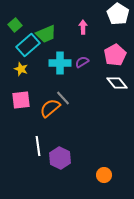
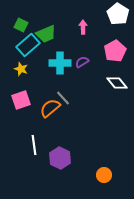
green square: moved 6 px right; rotated 24 degrees counterclockwise
pink pentagon: moved 4 px up
pink square: rotated 12 degrees counterclockwise
white line: moved 4 px left, 1 px up
